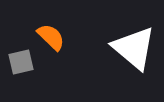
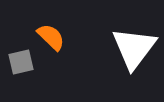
white triangle: rotated 27 degrees clockwise
